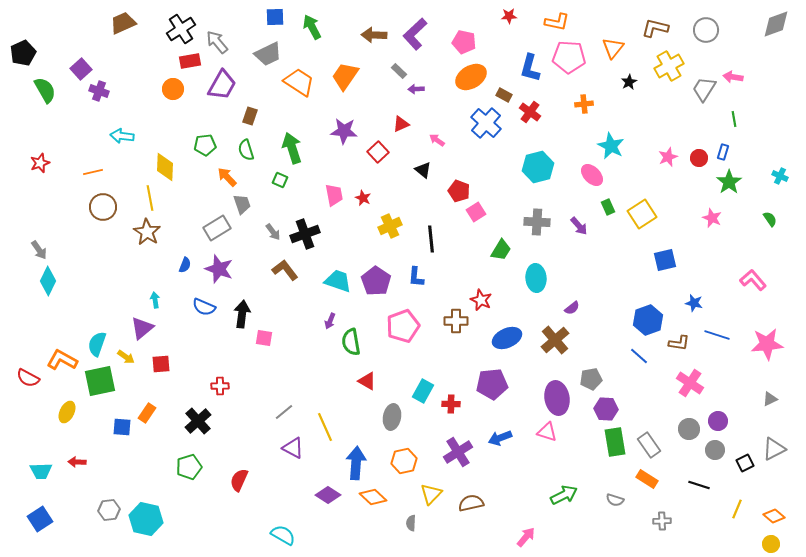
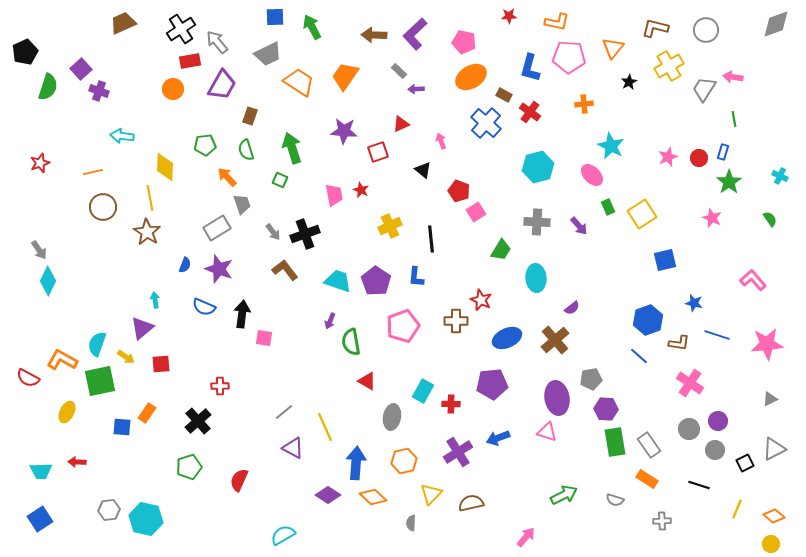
black pentagon at (23, 53): moved 2 px right, 1 px up
green semicircle at (45, 90): moved 3 px right, 3 px up; rotated 48 degrees clockwise
pink arrow at (437, 140): moved 4 px right, 1 px down; rotated 35 degrees clockwise
red square at (378, 152): rotated 25 degrees clockwise
red star at (363, 198): moved 2 px left, 8 px up
blue arrow at (500, 438): moved 2 px left
cyan semicircle at (283, 535): rotated 60 degrees counterclockwise
